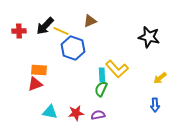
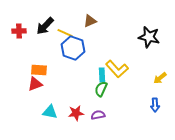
yellow line: moved 4 px right, 2 px down
